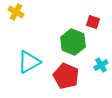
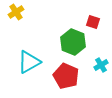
yellow cross: rotated 28 degrees clockwise
